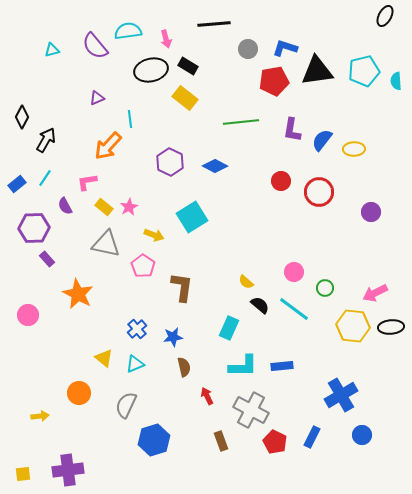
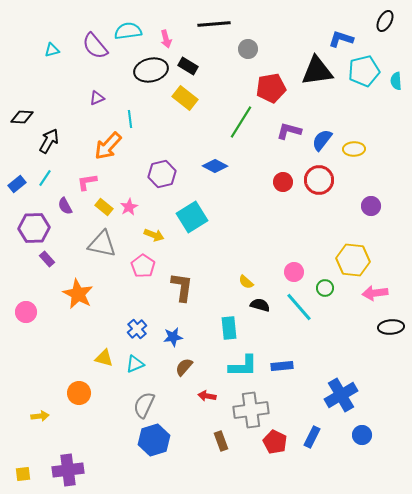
black ellipse at (385, 16): moved 5 px down
blue L-shape at (285, 48): moved 56 px right, 9 px up
red pentagon at (274, 81): moved 3 px left, 7 px down
black diamond at (22, 117): rotated 65 degrees clockwise
green line at (241, 122): rotated 52 degrees counterclockwise
purple L-shape at (292, 130): moved 3 px left, 1 px down; rotated 95 degrees clockwise
black arrow at (46, 140): moved 3 px right, 1 px down
purple hexagon at (170, 162): moved 8 px left, 12 px down; rotated 20 degrees clockwise
red circle at (281, 181): moved 2 px right, 1 px down
red circle at (319, 192): moved 12 px up
purple circle at (371, 212): moved 6 px up
gray triangle at (106, 244): moved 4 px left
pink arrow at (375, 293): rotated 20 degrees clockwise
black semicircle at (260, 305): rotated 24 degrees counterclockwise
cyan line at (294, 309): moved 5 px right, 2 px up; rotated 12 degrees clockwise
pink circle at (28, 315): moved 2 px left, 3 px up
yellow hexagon at (353, 326): moved 66 px up
cyan rectangle at (229, 328): rotated 30 degrees counterclockwise
yellow triangle at (104, 358): rotated 24 degrees counterclockwise
brown semicircle at (184, 367): rotated 126 degrees counterclockwise
red arrow at (207, 396): rotated 54 degrees counterclockwise
gray semicircle at (126, 405): moved 18 px right
gray cross at (251, 410): rotated 36 degrees counterclockwise
